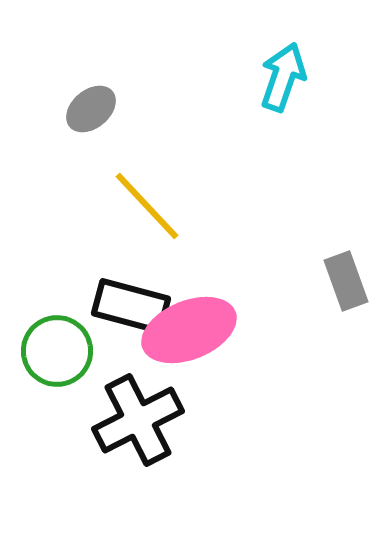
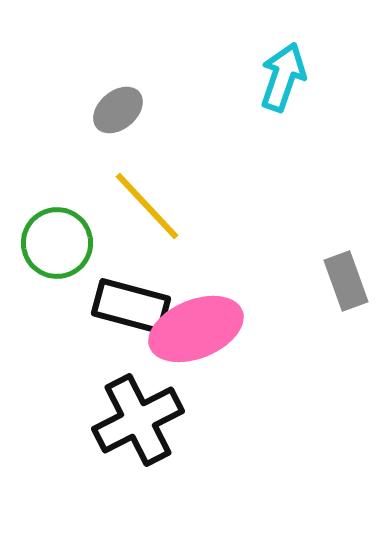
gray ellipse: moved 27 px right, 1 px down
pink ellipse: moved 7 px right, 1 px up
green circle: moved 108 px up
